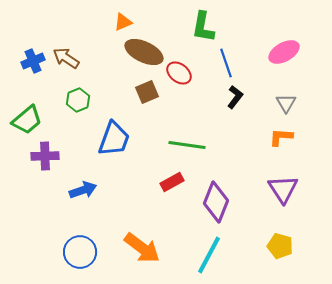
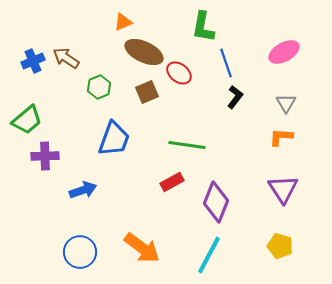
green hexagon: moved 21 px right, 13 px up
